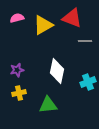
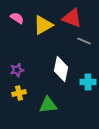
pink semicircle: rotated 48 degrees clockwise
gray line: moved 1 px left; rotated 24 degrees clockwise
white diamond: moved 4 px right, 2 px up
cyan cross: rotated 21 degrees clockwise
